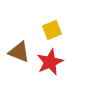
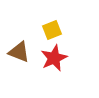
red star: moved 4 px right, 4 px up
